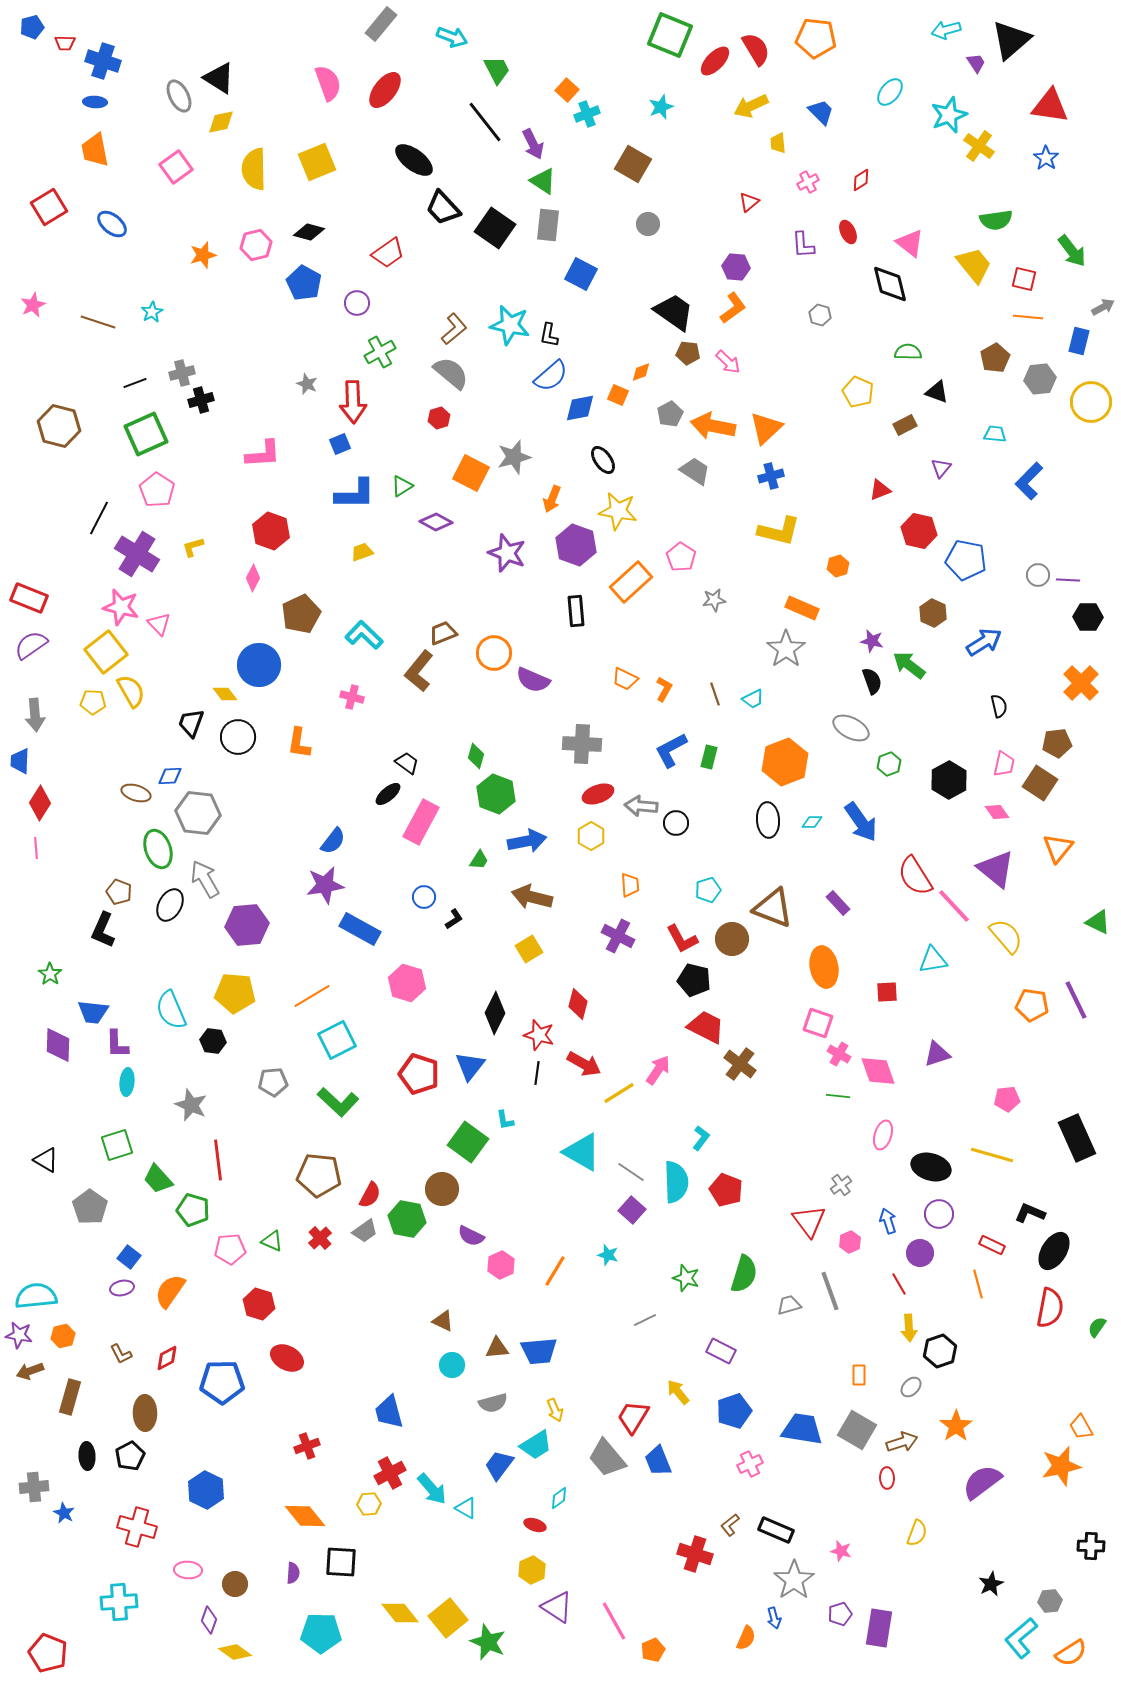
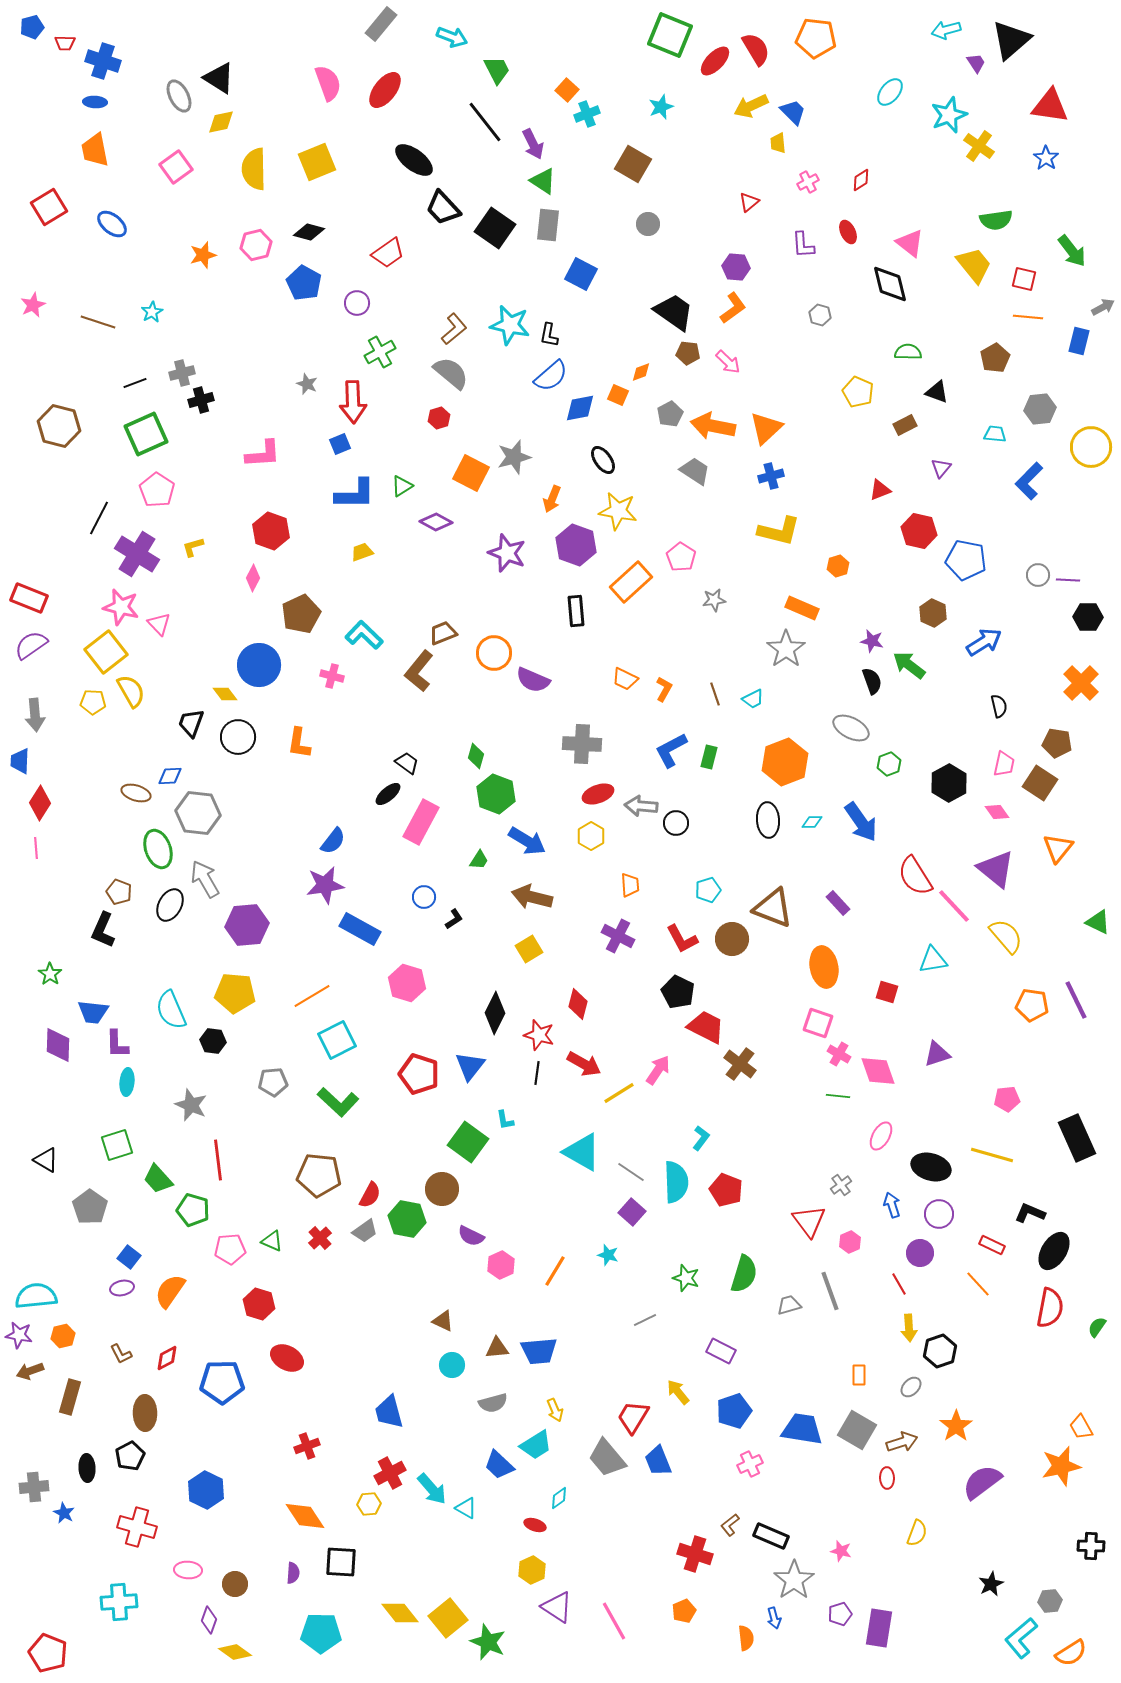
blue trapezoid at (821, 112): moved 28 px left
gray hexagon at (1040, 379): moved 30 px down
yellow circle at (1091, 402): moved 45 px down
pink cross at (352, 697): moved 20 px left, 21 px up
brown pentagon at (1057, 743): rotated 16 degrees clockwise
black hexagon at (949, 780): moved 3 px down
blue arrow at (527, 841): rotated 42 degrees clockwise
black pentagon at (694, 980): moved 16 px left, 12 px down; rotated 12 degrees clockwise
red square at (887, 992): rotated 20 degrees clockwise
pink ellipse at (883, 1135): moved 2 px left, 1 px down; rotated 12 degrees clockwise
purple square at (632, 1210): moved 2 px down
blue arrow at (888, 1221): moved 4 px right, 16 px up
orange line at (978, 1284): rotated 28 degrees counterclockwise
black ellipse at (87, 1456): moved 12 px down
blue trapezoid at (499, 1465): rotated 84 degrees counterclockwise
orange diamond at (305, 1516): rotated 6 degrees clockwise
black rectangle at (776, 1530): moved 5 px left, 6 px down
orange semicircle at (746, 1638): rotated 30 degrees counterclockwise
orange pentagon at (653, 1650): moved 31 px right, 39 px up
